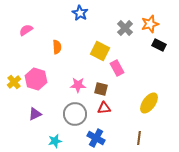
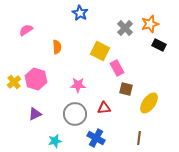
brown square: moved 25 px right
